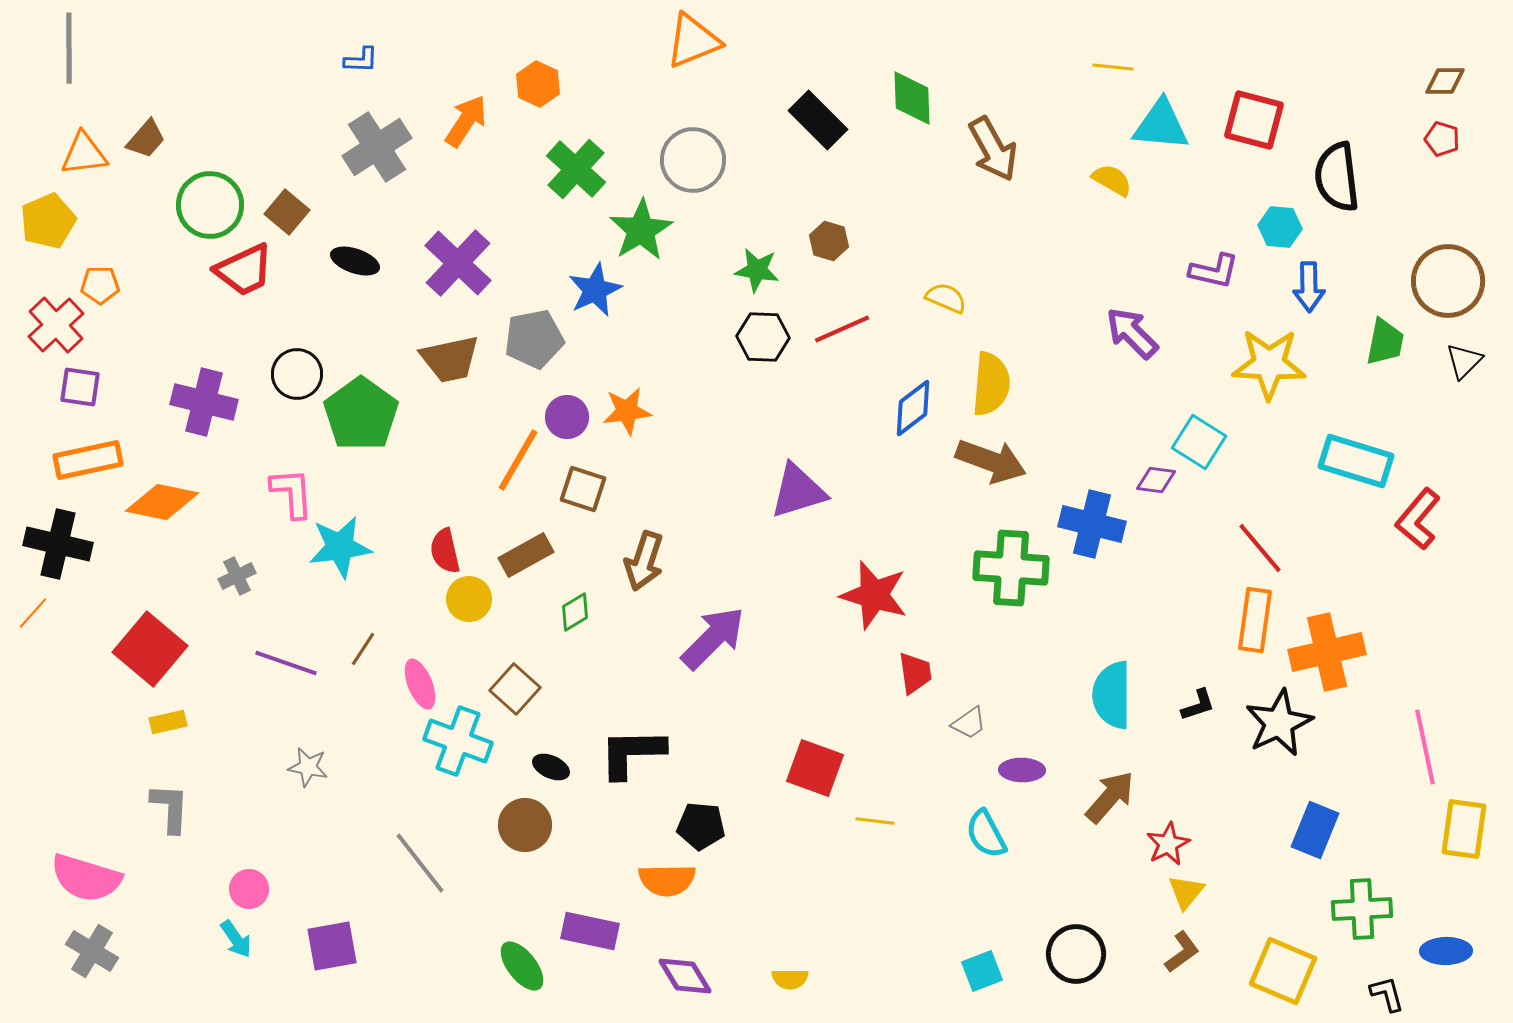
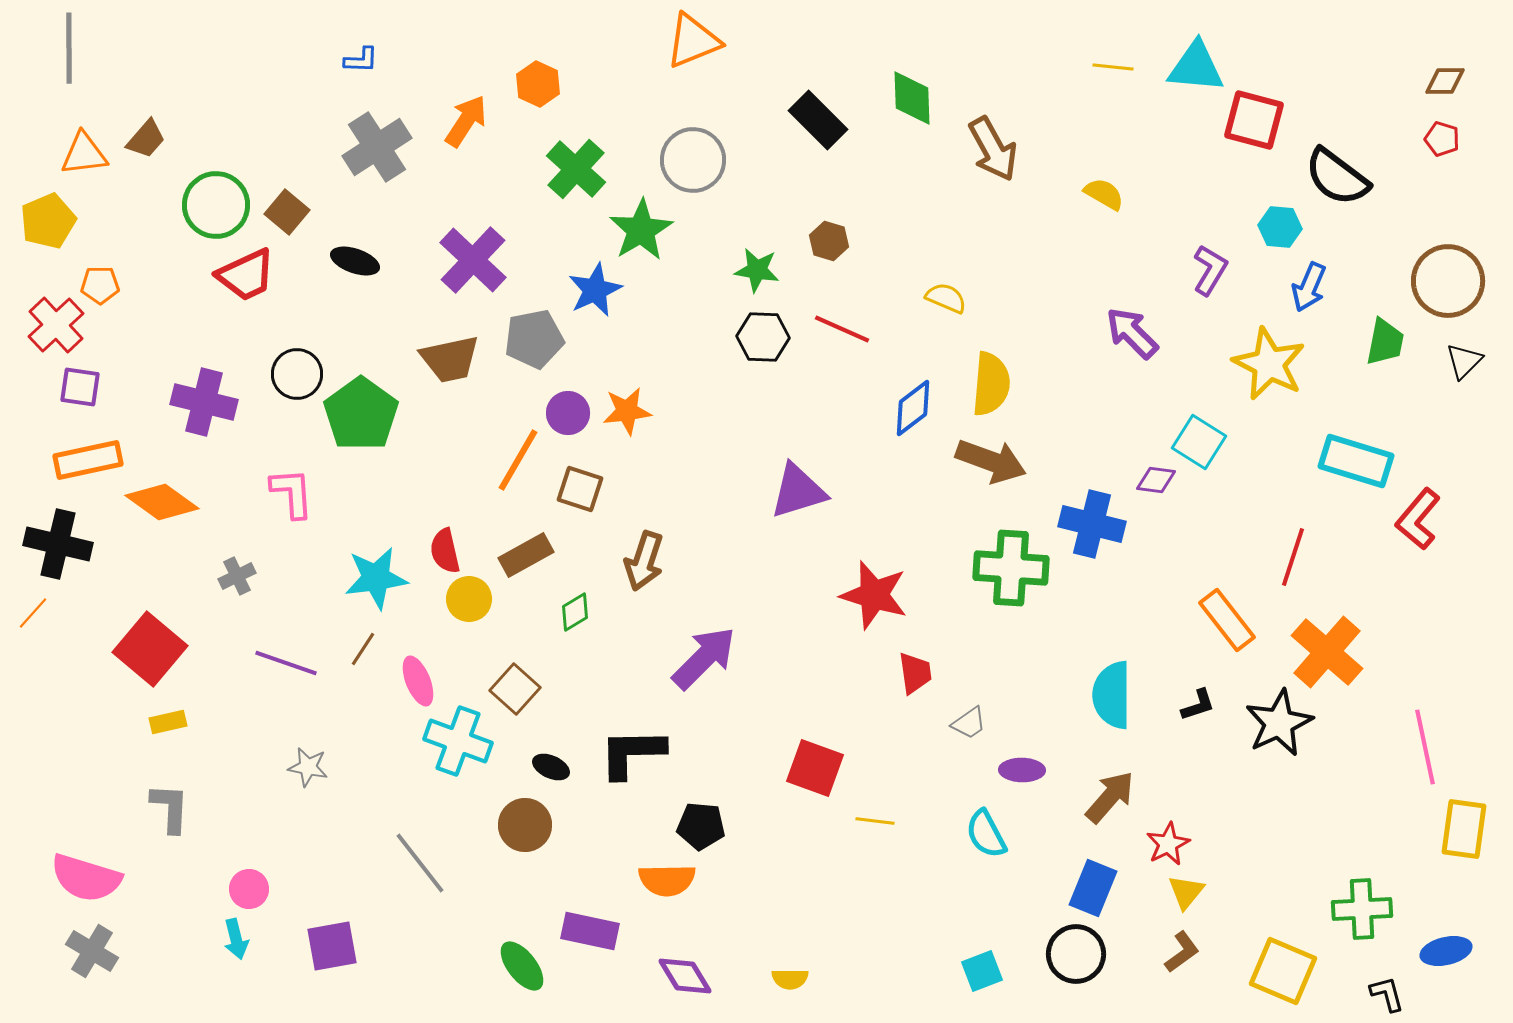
cyan triangle at (1161, 125): moved 35 px right, 58 px up
black semicircle at (1337, 177): rotated 46 degrees counterclockwise
yellow semicircle at (1112, 180): moved 8 px left, 14 px down
green circle at (210, 205): moved 6 px right
purple cross at (458, 263): moved 15 px right, 3 px up
red trapezoid at (244, 270): moved 2 px right, 5 px down
purple L-shape at (1214, 271): moved 4 px left, 1 px up; rotated 72 degrees counterclockwise
blue arrow at (1309, 287): rotated 24 degrees clockwise
red line at (842, 329): rotated 48 degrees clockwise
yellow star at (1269, 364): rotated 24 degrees clockwise
purple circle at (567, 417): moved 1 px right, 4 px up
brown square at (583, 489): moved 3 px left
orange diamond at (162, 502): rotated 24 degrees clockwise
cyan star at (340, 547): moved 36 px right, 31 px down
red line at (1260, 548): moved 33 px right, 9 px down; rotated 58 degrees clockwise
orange rectangle at (1255, 620): moved 28 px left; rotated 46 degrees counterclockwise
purple arrow at (713, 638): moved 9 px left, 20 px down
orange cross at (1327, 652): rotated 36 degrees counterclockwise
pink ellipse at (420, 684): moved 2 px left, 3 px up
blue rectangle at (1315, 830): moved 222 px left, 58 px down
cyan arrow at (236, 939): rotated 21 degrees clockwise
blue ellipse at (1446, 951): rotated 12 degrees counterclockwise
